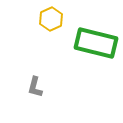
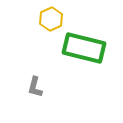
green rectangle: moved 12 px left, 5 px down
